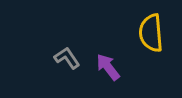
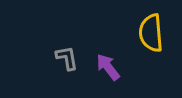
gray L-shape: rotated 24 degrees clockwise
